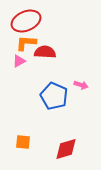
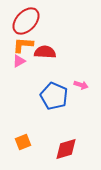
red ellipse: rotated 24 degrees counterclockwise
orange L-shape: moved 3 px left, 2 px down
orange square: rotated 28 degrees counterclockwise
